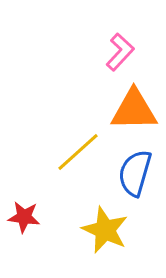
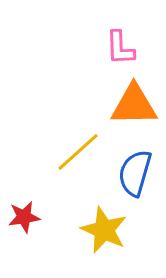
pink L-shape: moved 4 px up; rotated 135 degrees clockwise
orange triangle: moved 5 px up
red star: rotated 16 degrees counterclockwise
yellow star: moved 1 px left
